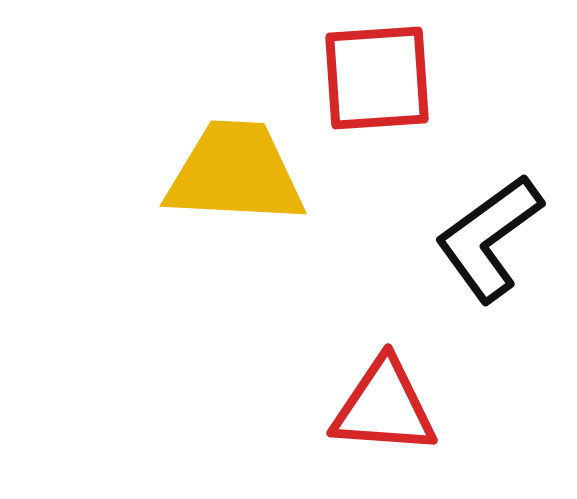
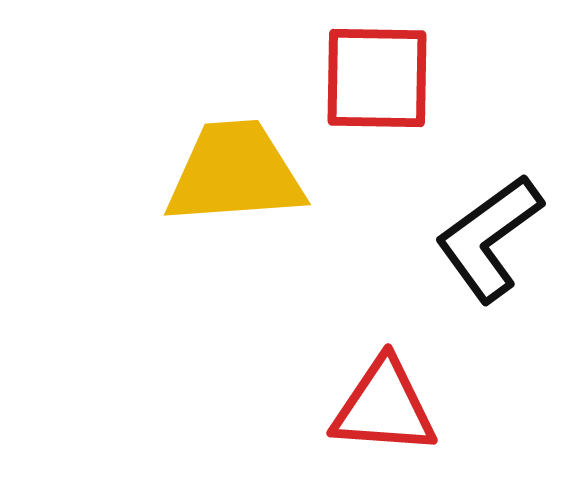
red square: rotated 5 degrees clockwise
yellow trapezoid: rotated 7 degrees counterclockwise
